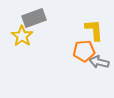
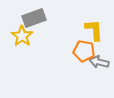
orange pentagon: rotated 15 degrees clockwise
